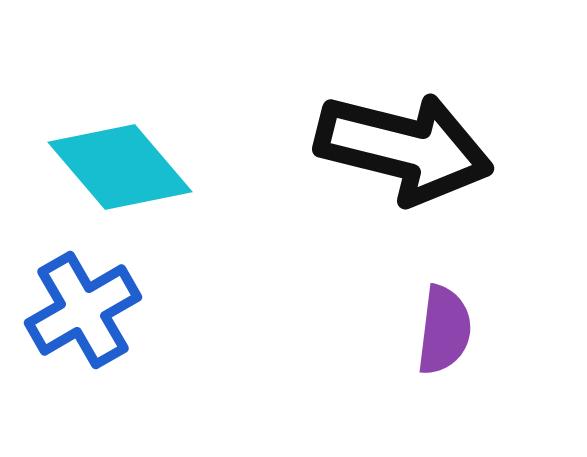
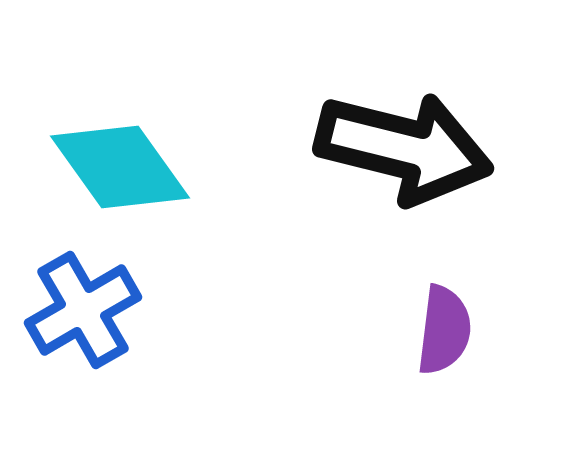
cyan diamond: rotated 5 degrees clockwise
